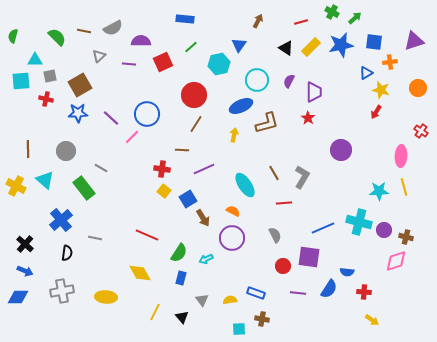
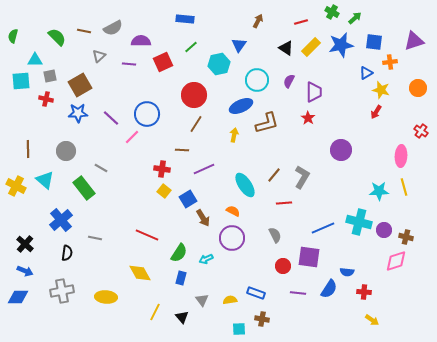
brown line at (274, 173): moved 2 px down; rotated 70 degrees clockwise
